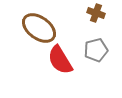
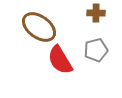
brown cross: rotated 18 degrees counterclockwise
brown ellipse: moved 1 px up
